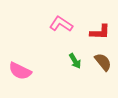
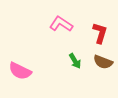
red L-shape: moved 1 px down; rotated 75 degrees counterclockwise
brown semicircle: rotated 150 degrees clockwise
